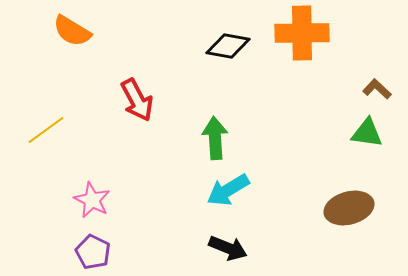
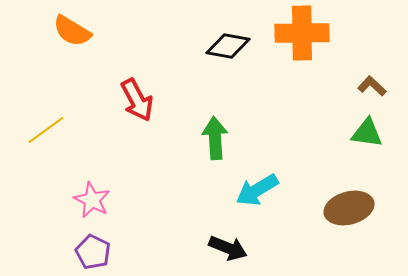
brown L-shape: moved 5 px left, 3 px up
cyan arrow: moved 29 px right
